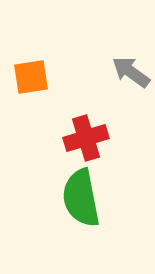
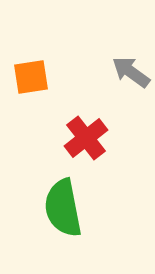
red cross: rotated 21 degrees counterclockwise
green semicircle: moved 18 px left, 10 px down
